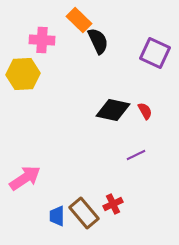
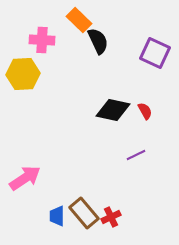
red cross: moved 2 px left, 13 px down
